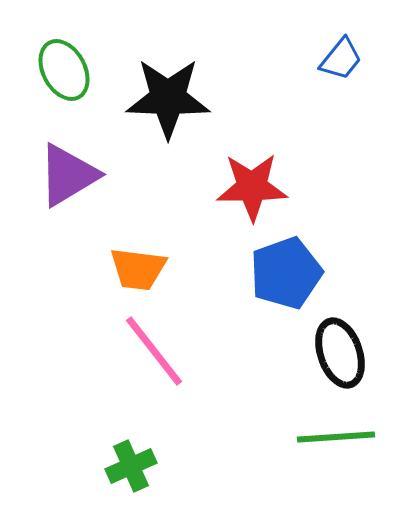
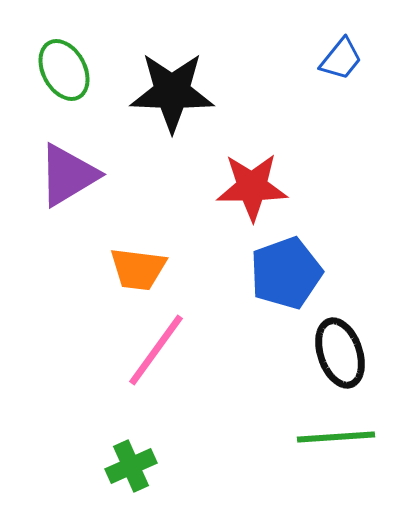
black star: moved 4 px right, 6 px up
pink line: moved 2 px right, 1 px up; rotated 74 degrees clockwise
